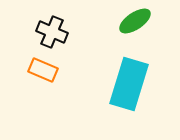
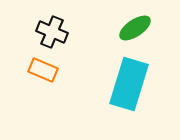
green ellipse: moved 7 px down
